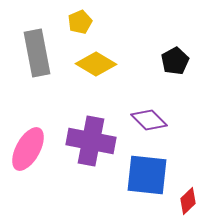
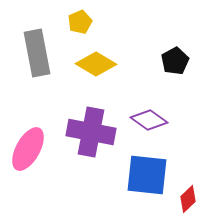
purple diamond: rotated 9 degrees counterclockwise
purple cross: moved 9 px up
red diamond: moved 2 px up
